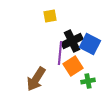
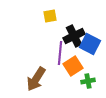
black cross: moved 2 px right, 5 px up
